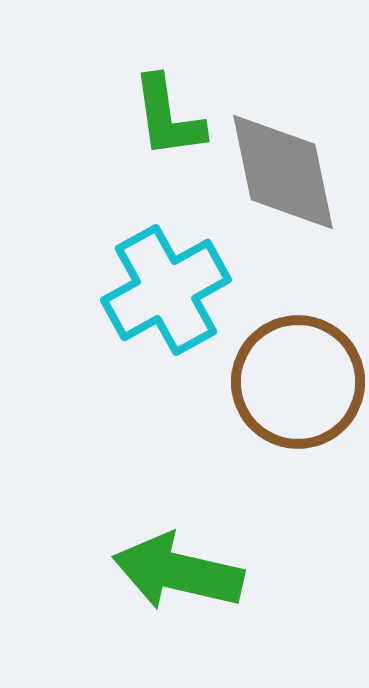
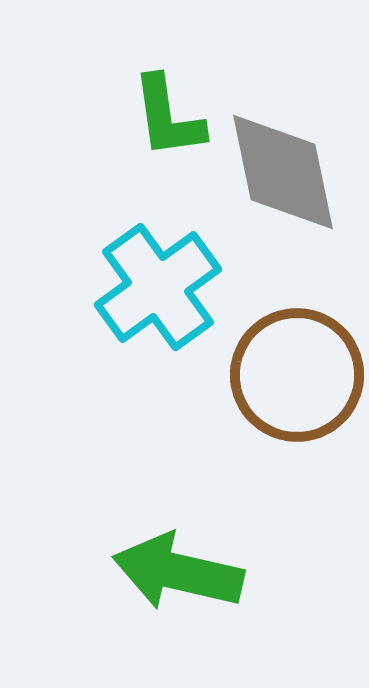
cyan cross: moved 8 px left, 3 px up; rotated 7 degrees counterclockwise
brown circle: moved 1 px left, 7 px up
